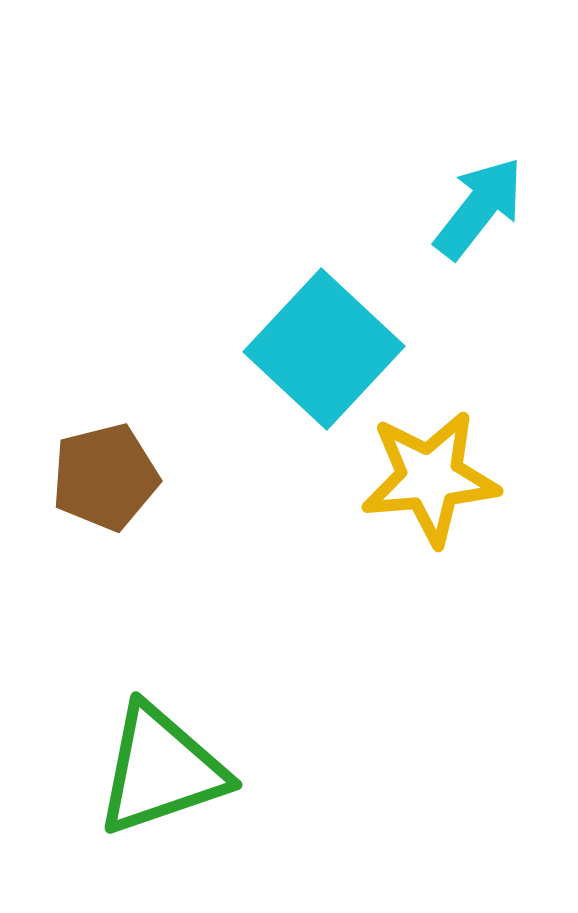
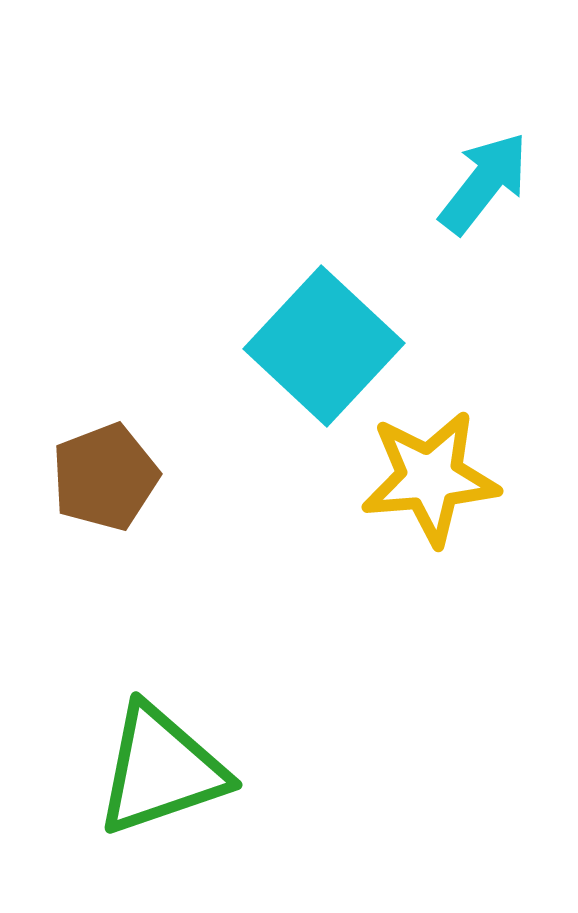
cyan arrow: moved 5 px right, 25 px up
cyan square: moved 3 px up
brown pentagon: rotated 7 degrees counterclockwise
